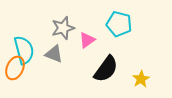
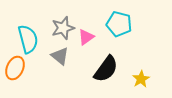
pink triangle: moved 1 px left, 3 px up
cyan semicircle: moved 4 px right, 11 px up
gray triangle: moved 6 px right, 2 px down; rotated 18 degrees clockwise
